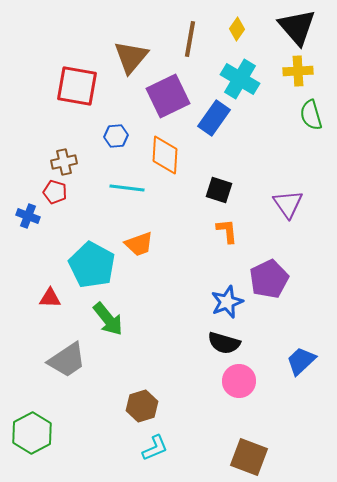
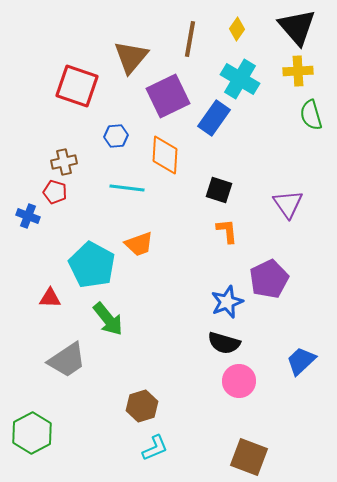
red square: rotated 9 degrees clockwise
